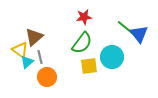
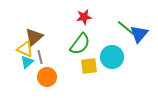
blue triangle: rotated 18 degrees clockwise
green semicircle: moved 2 px left, 1 px down
yellow triangle: moved 5 px right, 1 px up; rotated 12 degrees counterclockwise
